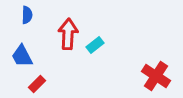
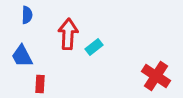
cyan rectangle: moved 1 px left, 2 px down
red rectangle: moved 3 px right; rotated 42 degrees counterclockwise
